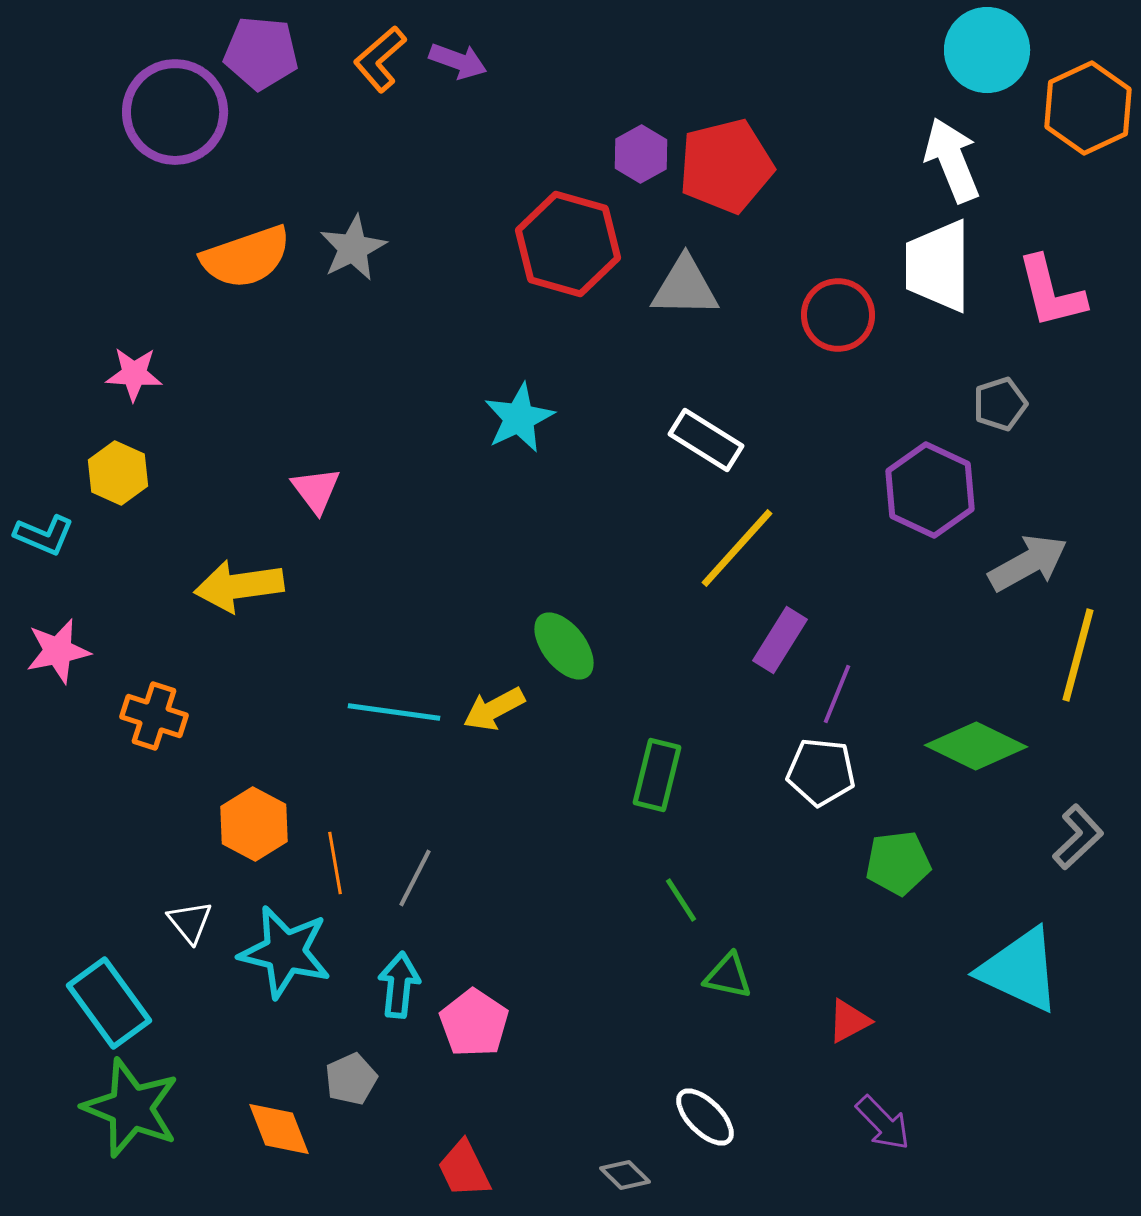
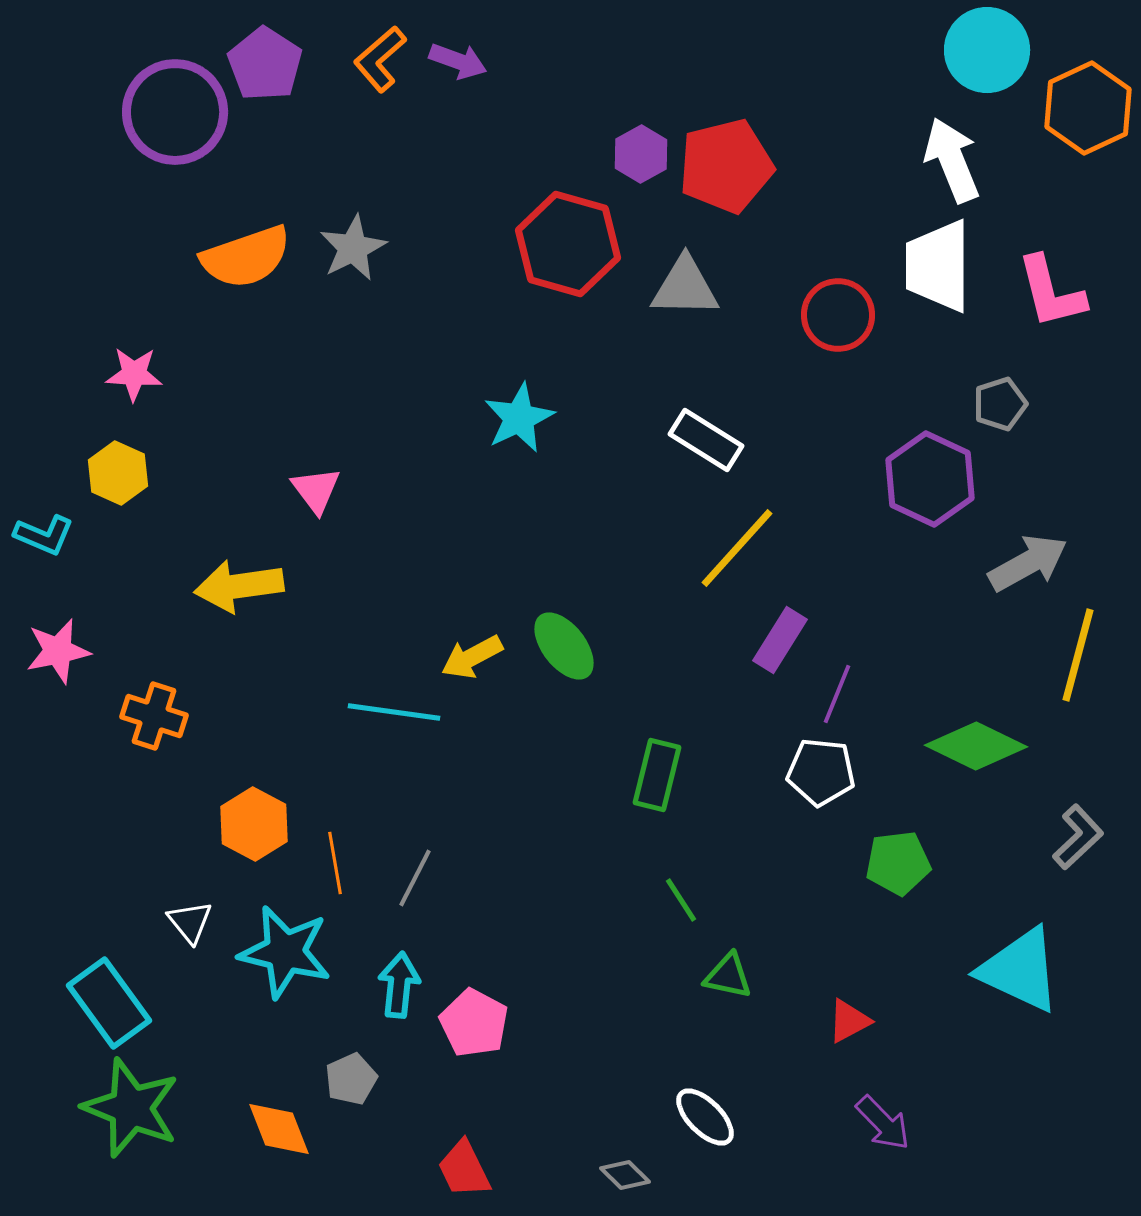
purple pentagon at (261, 53): moved 4 px right, 11 px down; rotated 28 degrees clockwise
purple hexagon at (930, 490): moved 11 px up
yellow arrow at (494, 709): moved 22 px left, 52 px up
pink pentagon at (474, 1023): rotated 6 degrees counterclockwise
